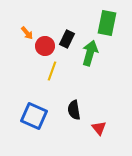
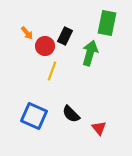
black rectangle: moved 2 px left, 3 px up
black semicircle: moved 3 px left, 4 px down; rotated 36 degrees counterclockwise
